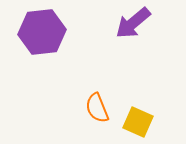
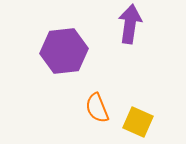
purple arrow: moved 3 px left, 1 px down; rotated 138 degrees clockwise
purple hexagon: moved 22 px right, 19 px down
